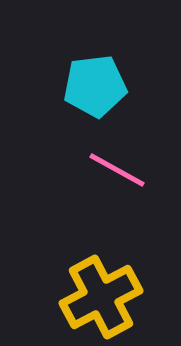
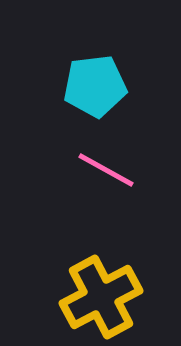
pink line: moved 11 px left
